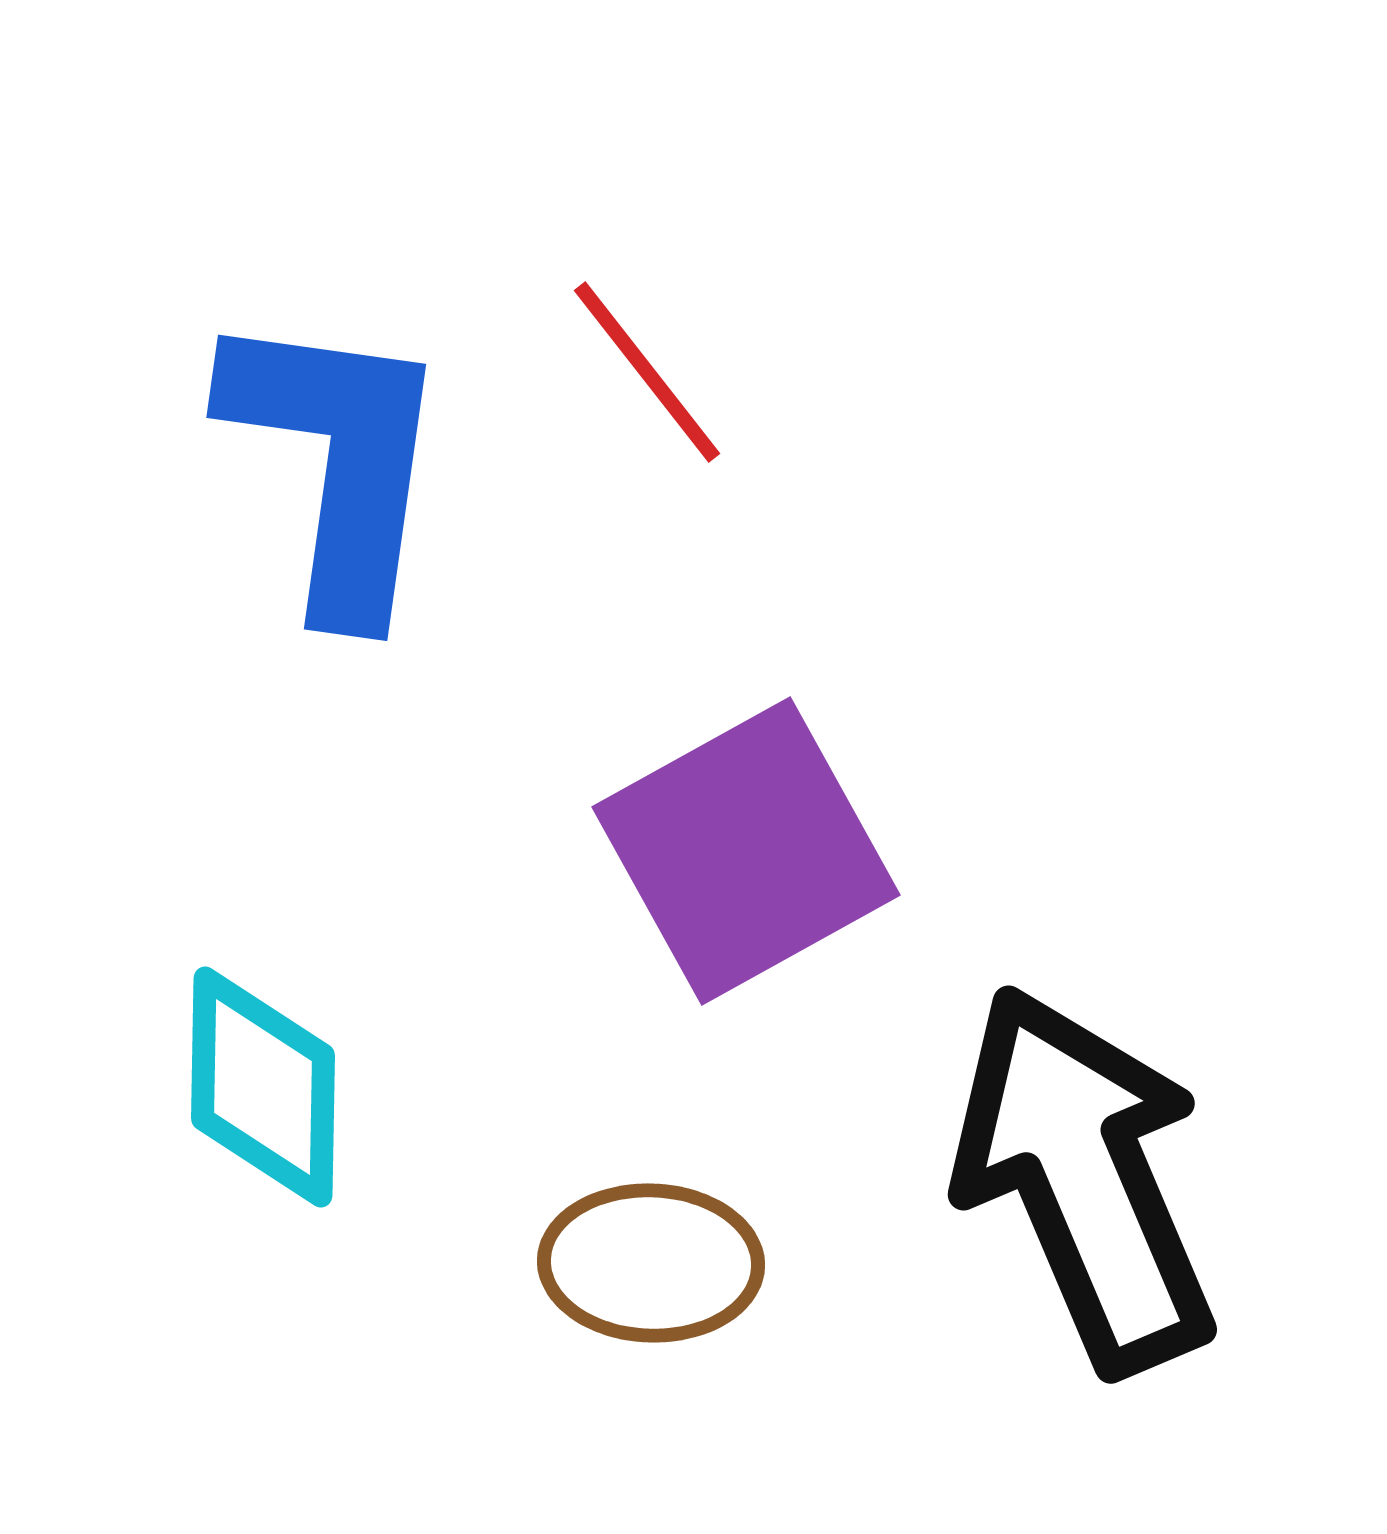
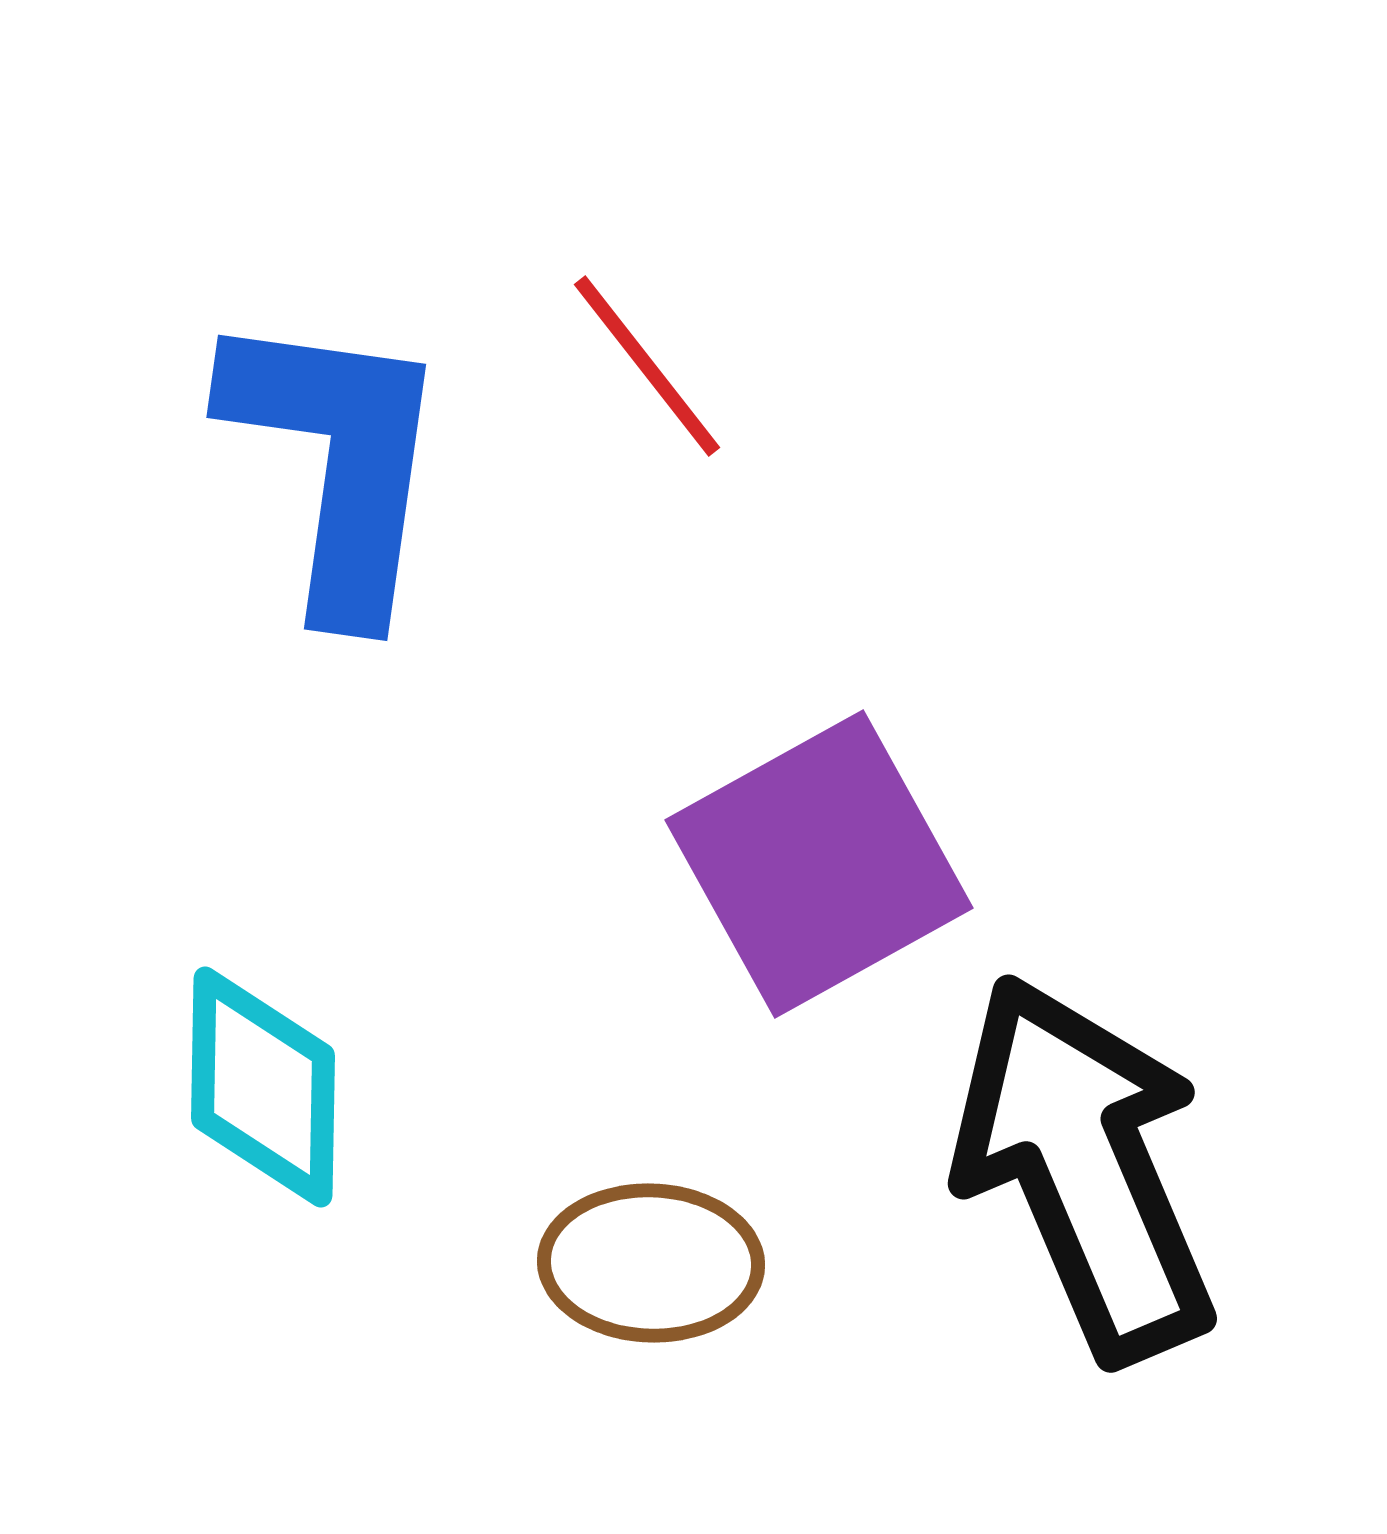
red line: moved 6 px up
purple square: moved 73 px right, 13 px down
black arrow: moved 11 px up
